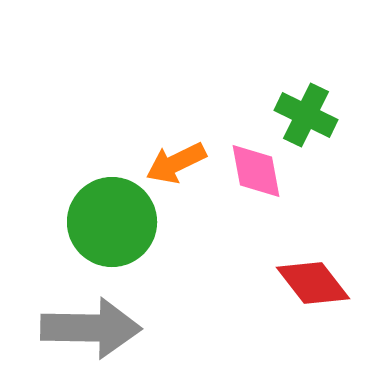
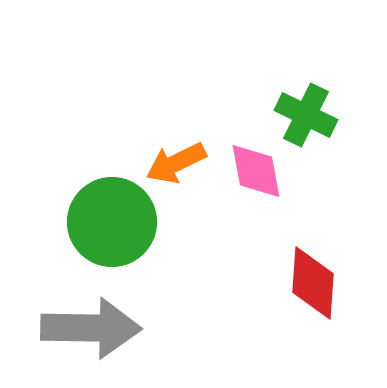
red diamond: rotated 42 degrees clockwise
